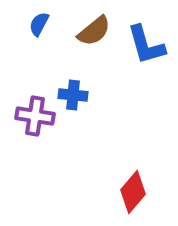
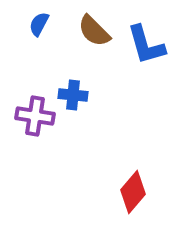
brown semicircle: rotated 84 degrees clockwise
